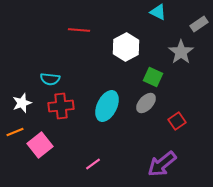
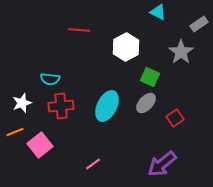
green square: moved 3 px left
red square: moved 2 px left, 3 px up
